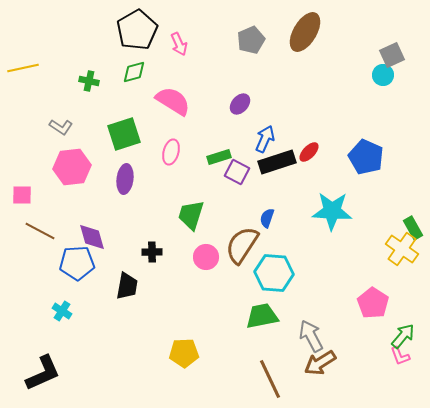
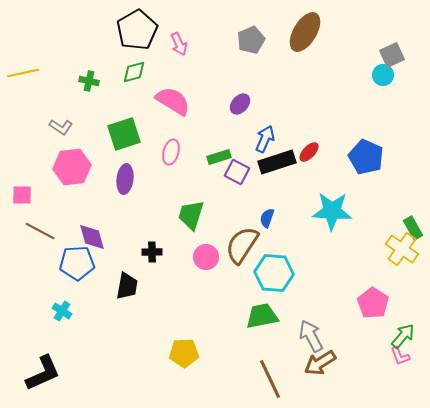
yellow line at (23, 68): moved 5 px down
